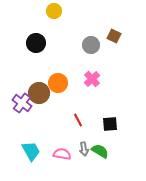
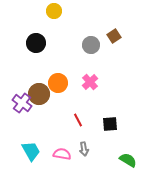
brown square: rotated 32 degrees clockwise
pink cross: moved 2 px left, 3 px down
brown circle: moved 1 px down
green semicircle: moved 28 px right, 9 px down
